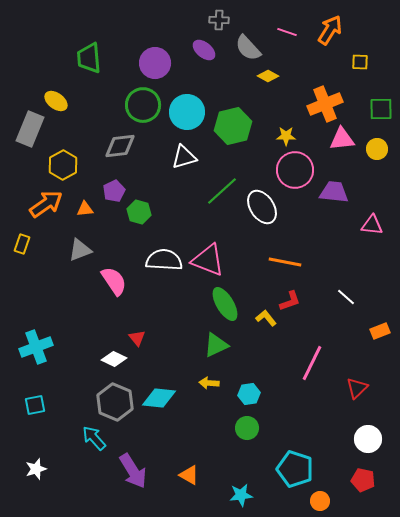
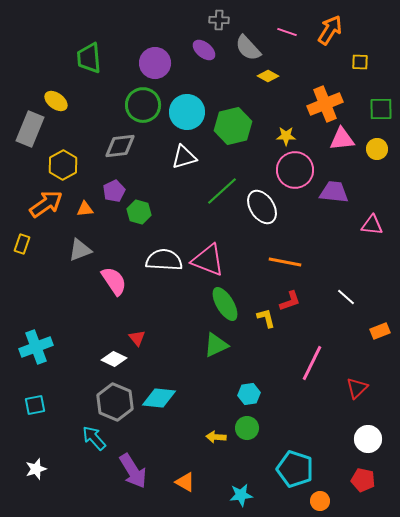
yellow L-shape at (266, 318): rotated 25 degrees clockwise
yellow arrow at (209, 383): moved 7 px right, 54 px down
orange triangle at (189, 475): moved 4 px left, 7 px down
